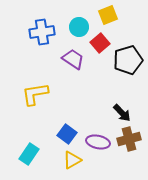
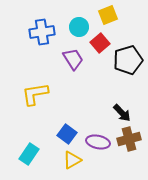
purple trapezoid: rotated 25 degrees clockwise
